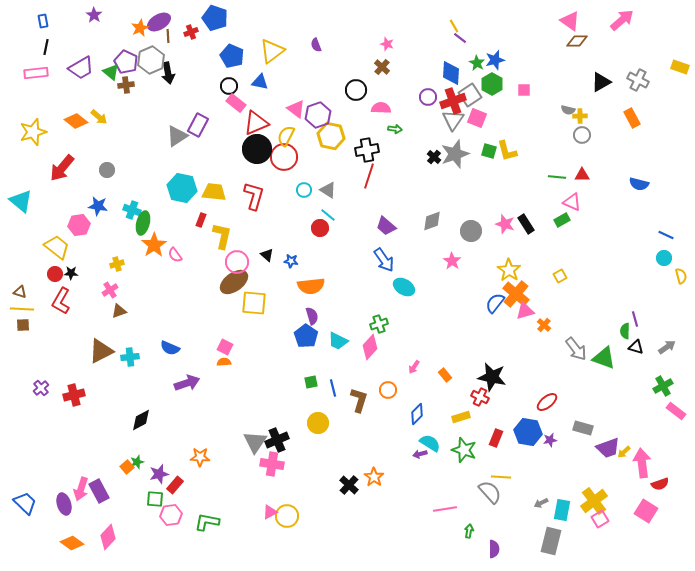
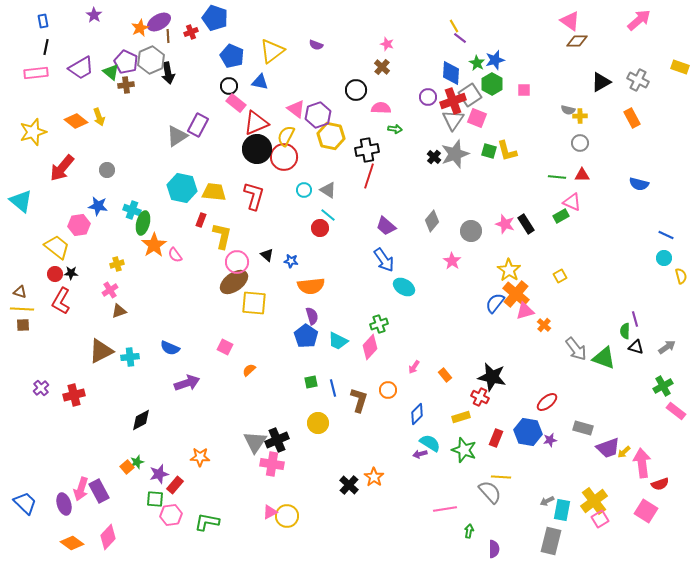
pink arrow at (622, 20): moved 17 px right
purple semicircle at (316, 45): rotated 48 degrees counterclockwise
yellow arrow at (99, 117): rotated 30 degrees clockwise
gray circle at (582, 135): moved 2 px left, 8 px down
green rectangle at (562, 220): moved 1 px left, 4 px up
gray diamond at (432, 221): rotated 30 degrees counterclockwise
orange semicircle at (224, 362): moved 25 px right, 8 px down; rotated 40 degrees counterclockwise
gray arrow at (541, 503): moved 6 px right, 2 px up
